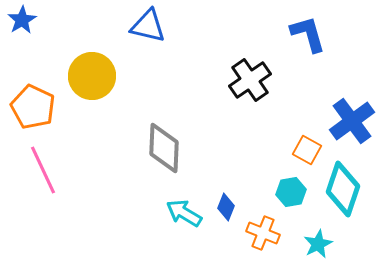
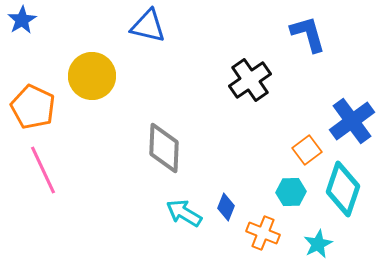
orange square: rotated 24 degrees clockwise
cyan hexagon: rotated 8 degrees clockwise
